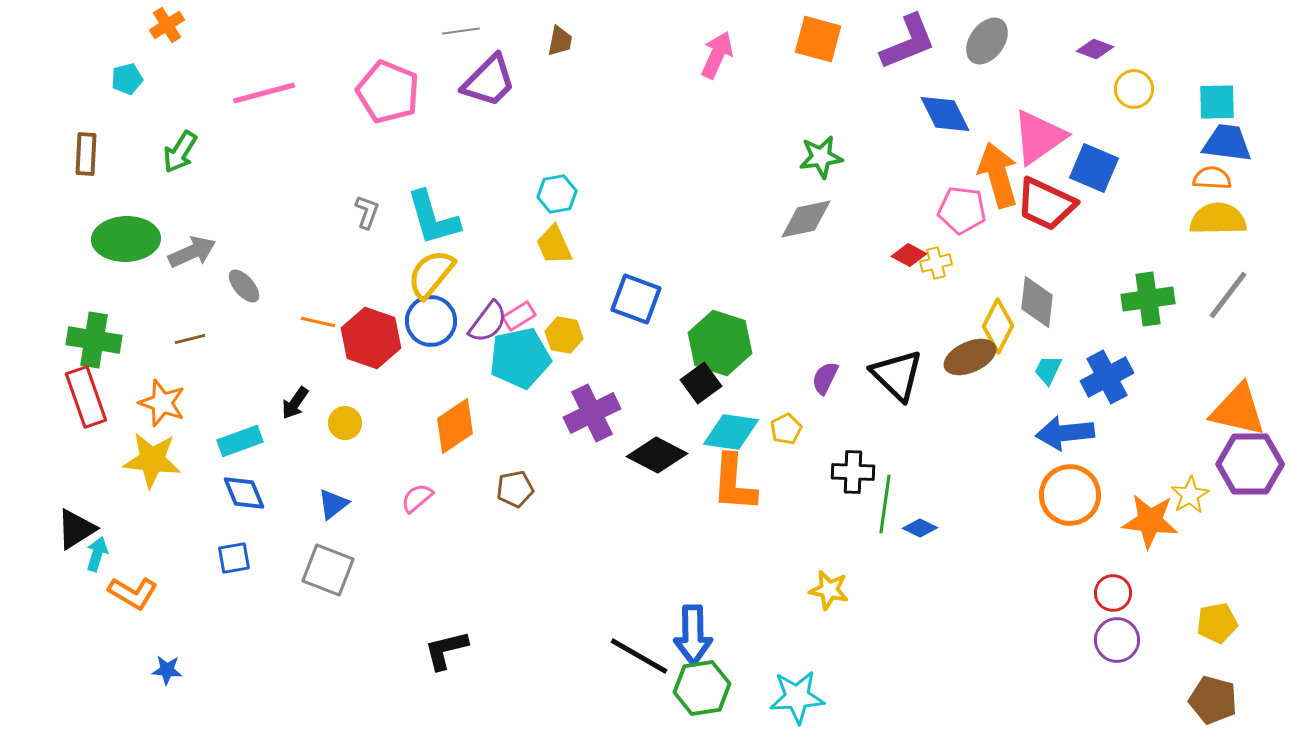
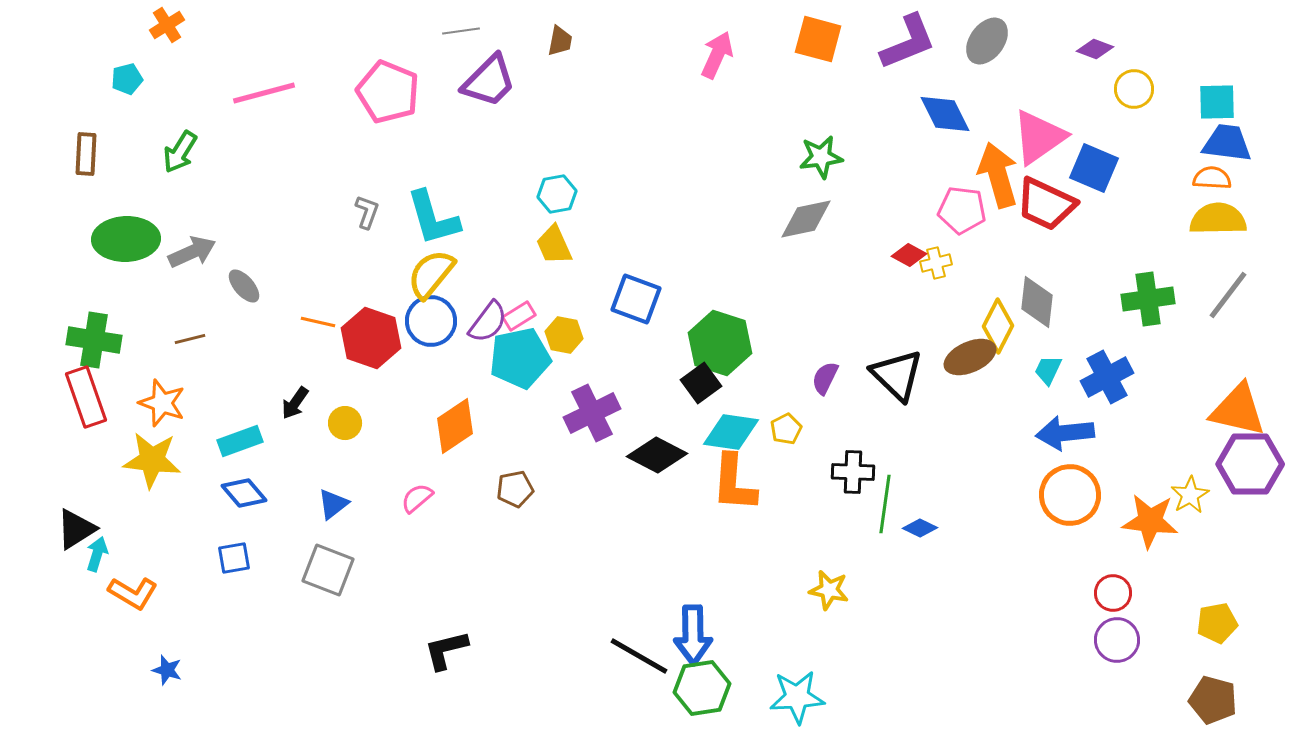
blue diamond at (244, 493): rotated 18 degrees counterclockwise
blue star at (167, 670): rotated 12 degrees clockwise
